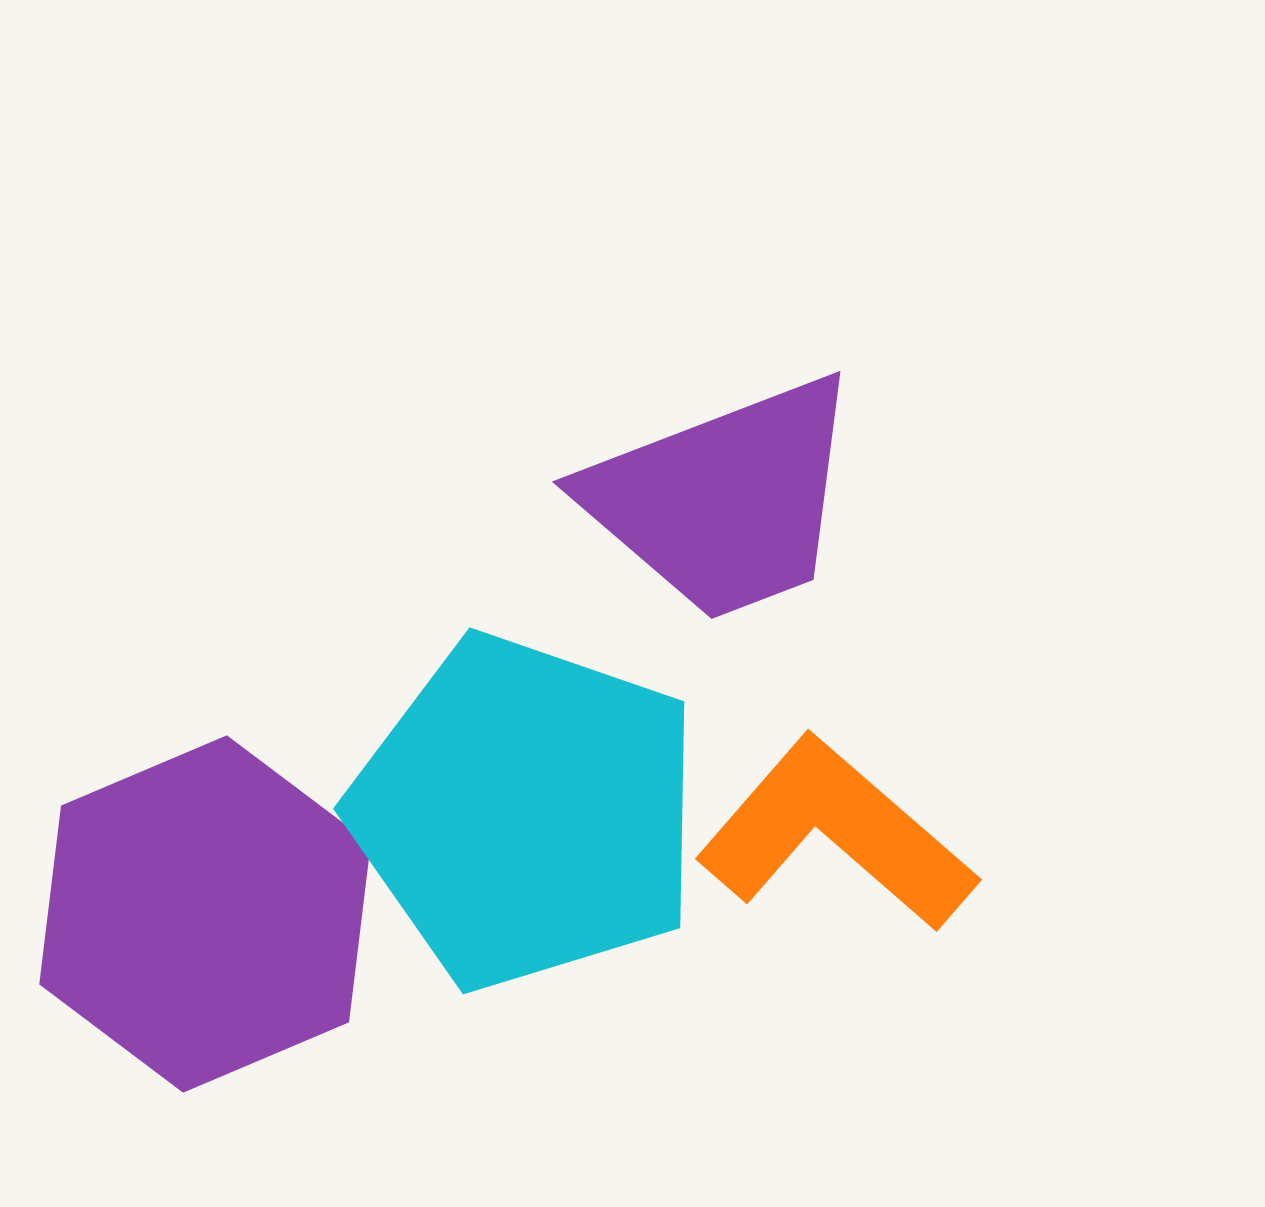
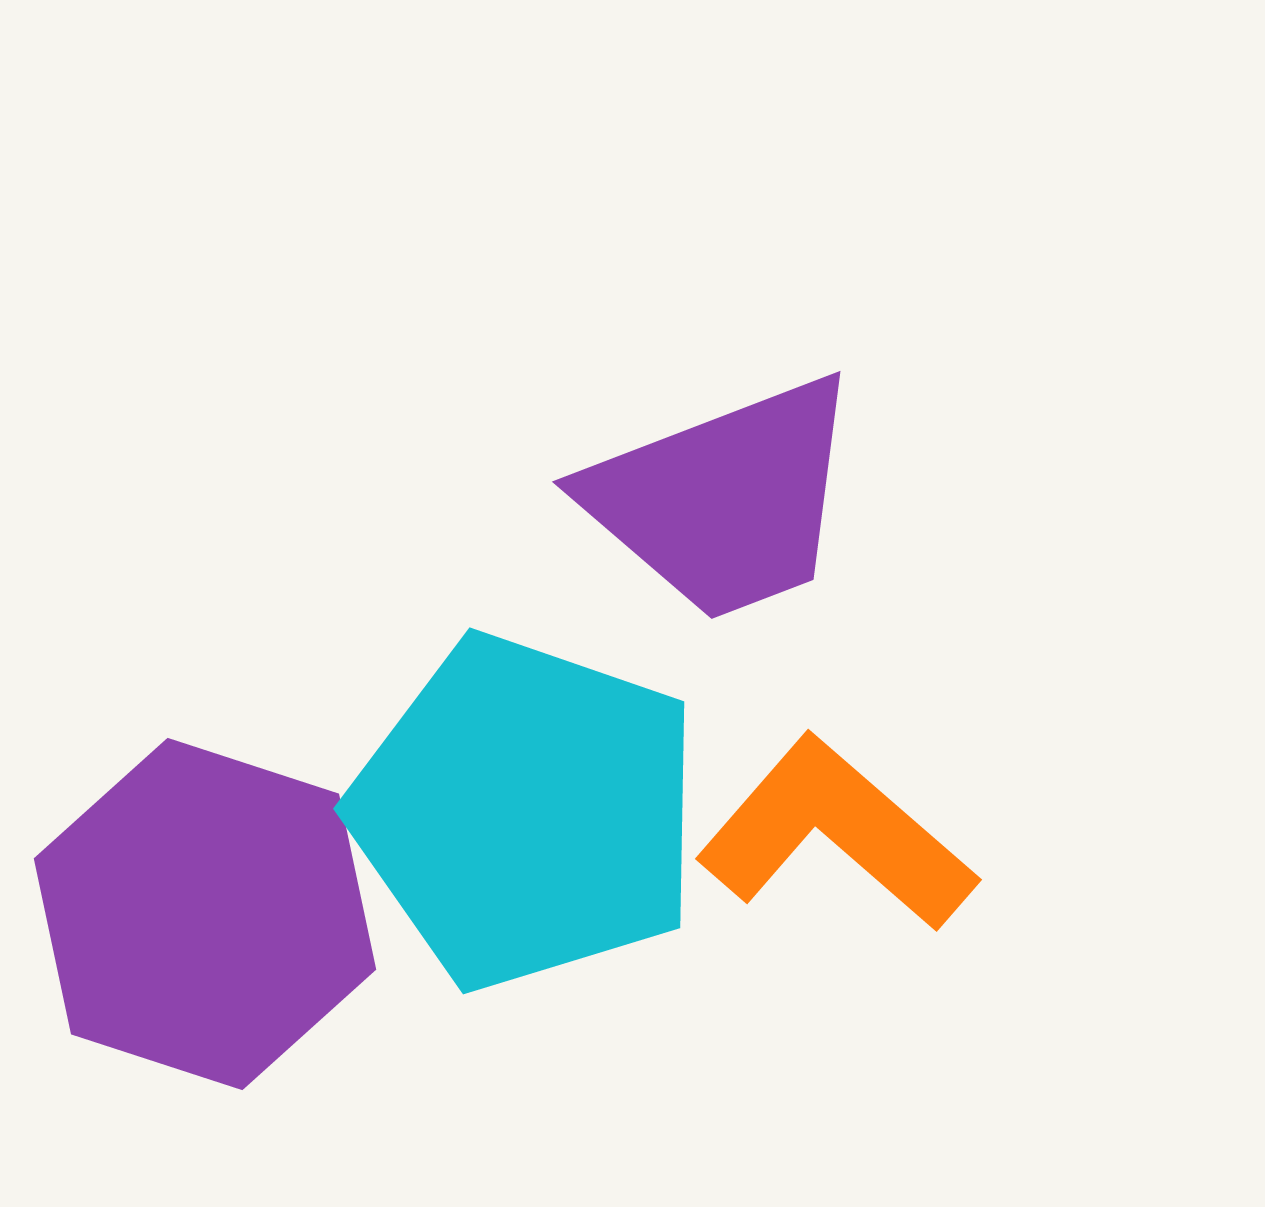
purple hexagon: rotated 19 degrees counterclockwise
